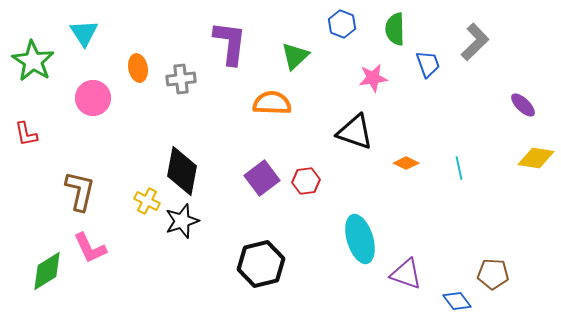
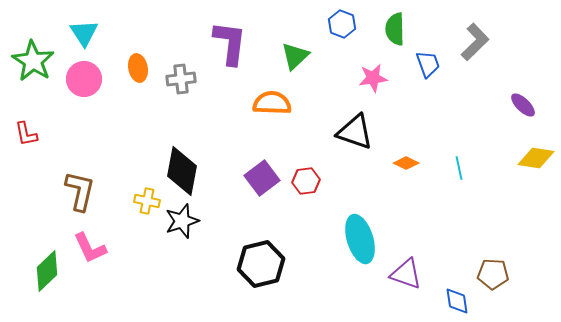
pink circle: moved 9 px left, 19 px up
yellow cross: rotated 15 degrees counterclockwise
green diamond: rotated 12 degrees counterclockwise
blue diamond: rotated 28 degrees clockwise
